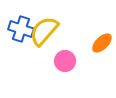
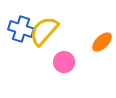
orange ellipse: moved 1 px up
pink circle: moved 1 px left, 1 px down
